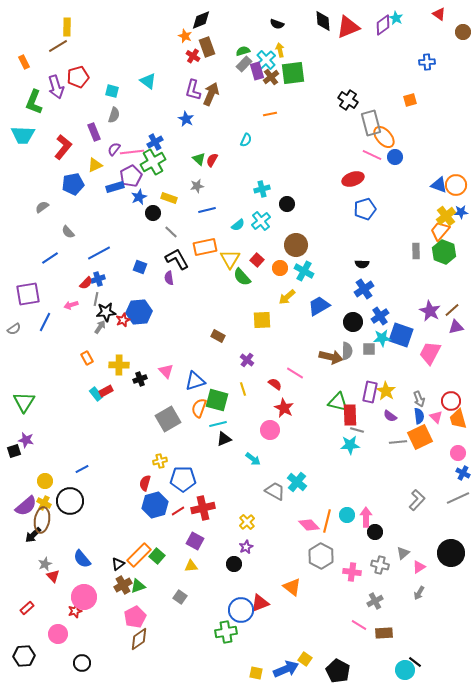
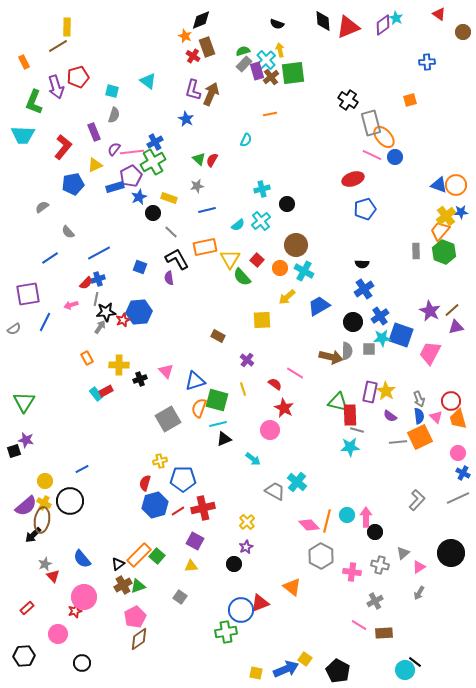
cyan star at (350, 445): moved 2 px down
